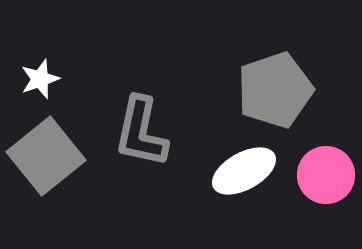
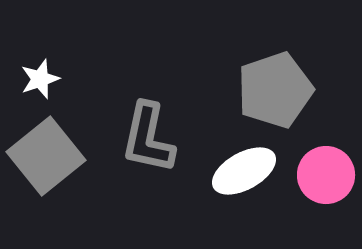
gray L-shape: moved 7 px right, 6 px down
